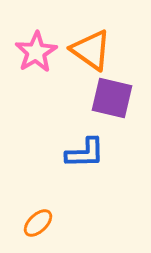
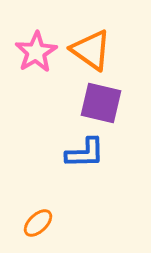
purple square: moved 11 px left, 5 px down
